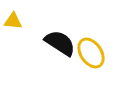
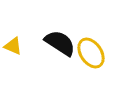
yellow triangle: moved 25 px down; rotated 18 degrees clockwise
